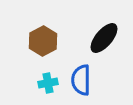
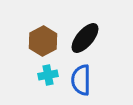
black ellipse: moved 19 px left
cyan cross: moved 8 px up
